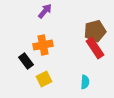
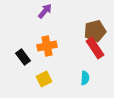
orange cross: moved 4 px right, 1 px down
black rectangle: moved 3 px left, 4 px up
cyan semicircle: moved 4 px up
